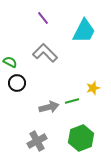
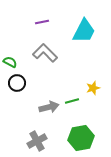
purple line: moved 1 px left, 4 px down; rotated 64 degrees counterclockwise
green hexagon: rotated 10 degrees clockwise
